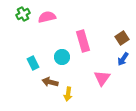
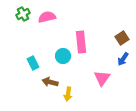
pink rectangle: moved 2 px left, 1 px down; rotated 10 degrees clockwise
cyan circle: moved 1 px right, 1 px up
